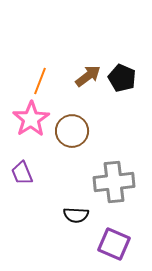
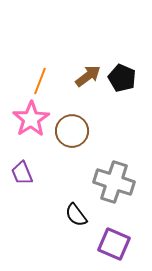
gray cross: rotated 24 degrees clockwise
black semicircle: rotated 50 degrees clockwise
